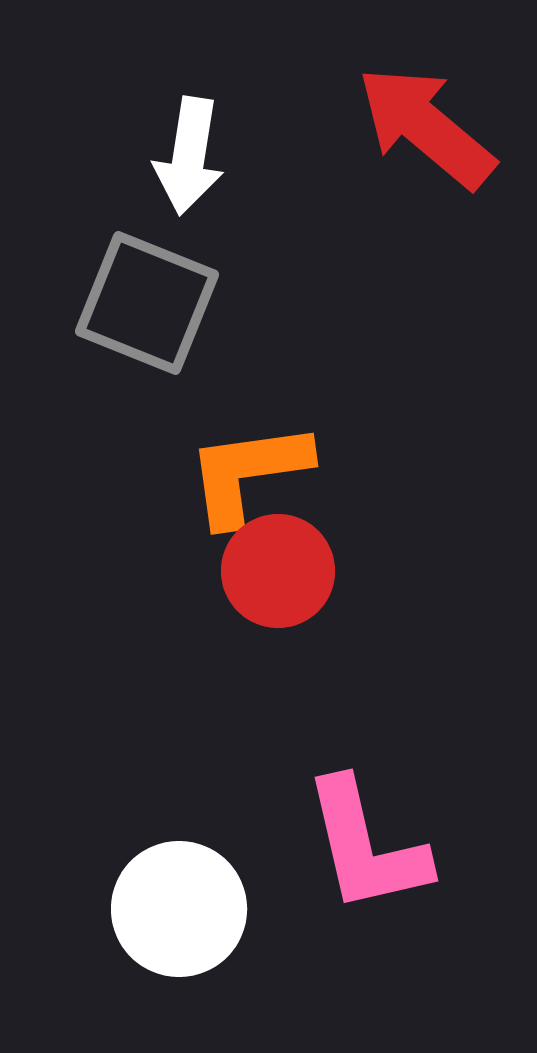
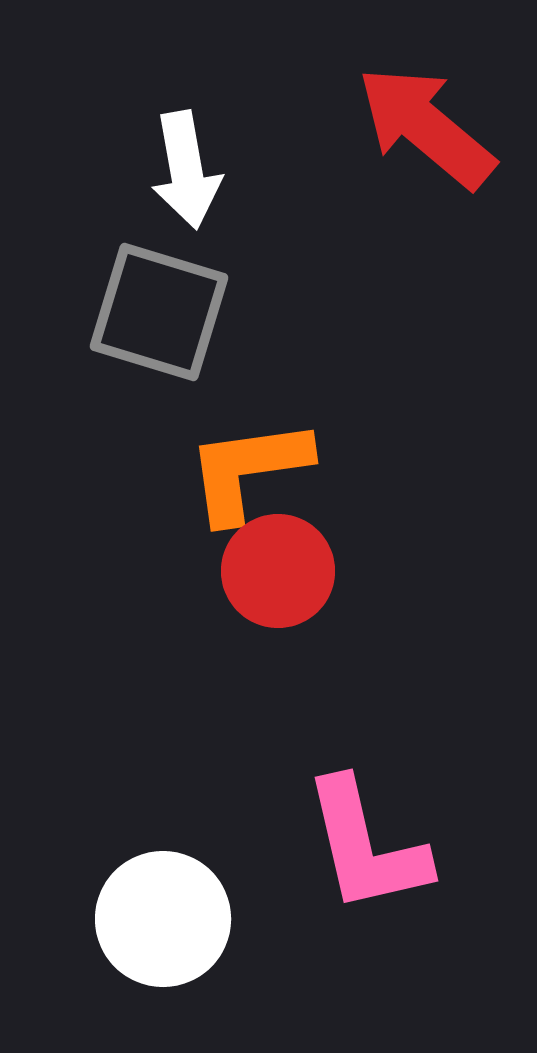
white arrow: moved 3 px left, 14 px down; rotated 19 degrees counterclockwise
gray square: moved 12 px right, 9 px down; rotated 5 degrees counterclockwise
orange L-shape: moved 3 px up
white circle: moved 16 px left, 10 px down
